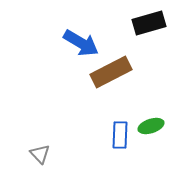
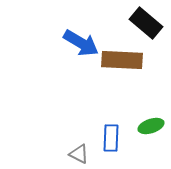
black rectangle: moved 3 px left; rotated 56 degrees clockwise
brown rectangle: moved 11 px right, 12 px up; rotated 30 degrees clockwise
blue rectangle: moved 9 px left, 3 px down
gray triangle: moved 39 px right; rotated 20 degrees counterclockwise
